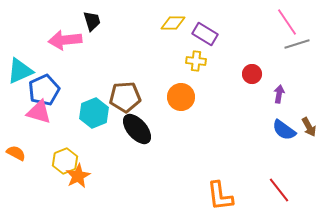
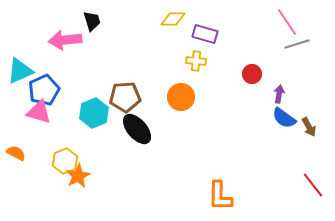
yellow diamond: moved 4 px up
purple rectangle: rotated 15 degrees counterclockwise
blue semicircle: moved 12 px up
red line: moved 34 px right, 5 px up
orange L-shape: rotated 8 degrees clockwise
